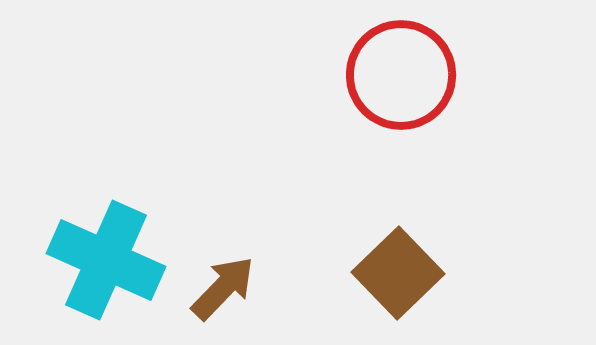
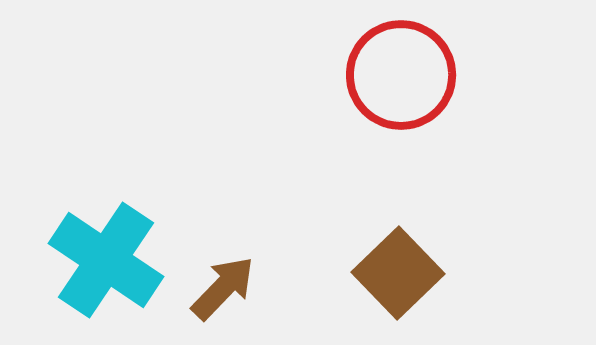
cyan cross: rotated 10 degrees clockwise
